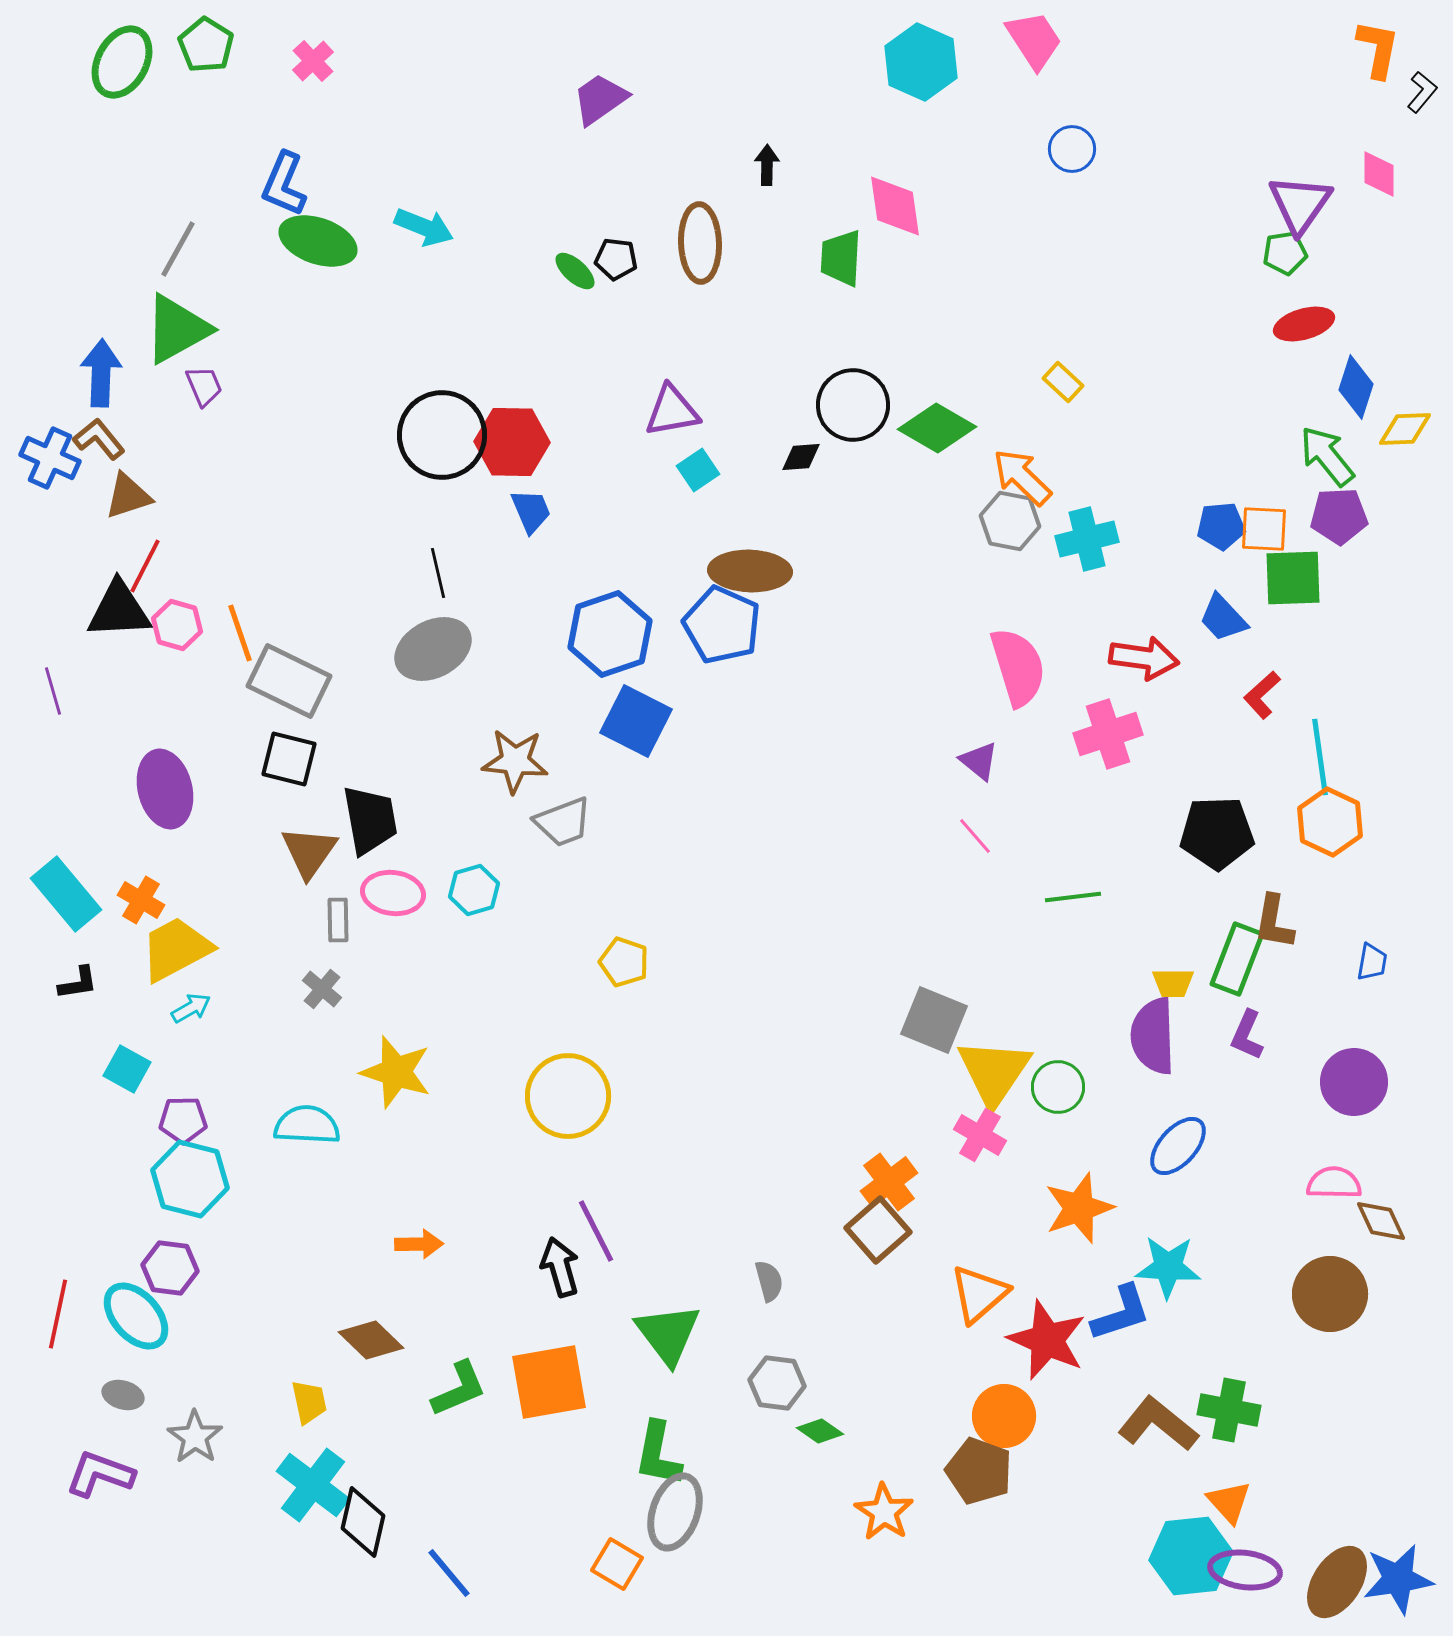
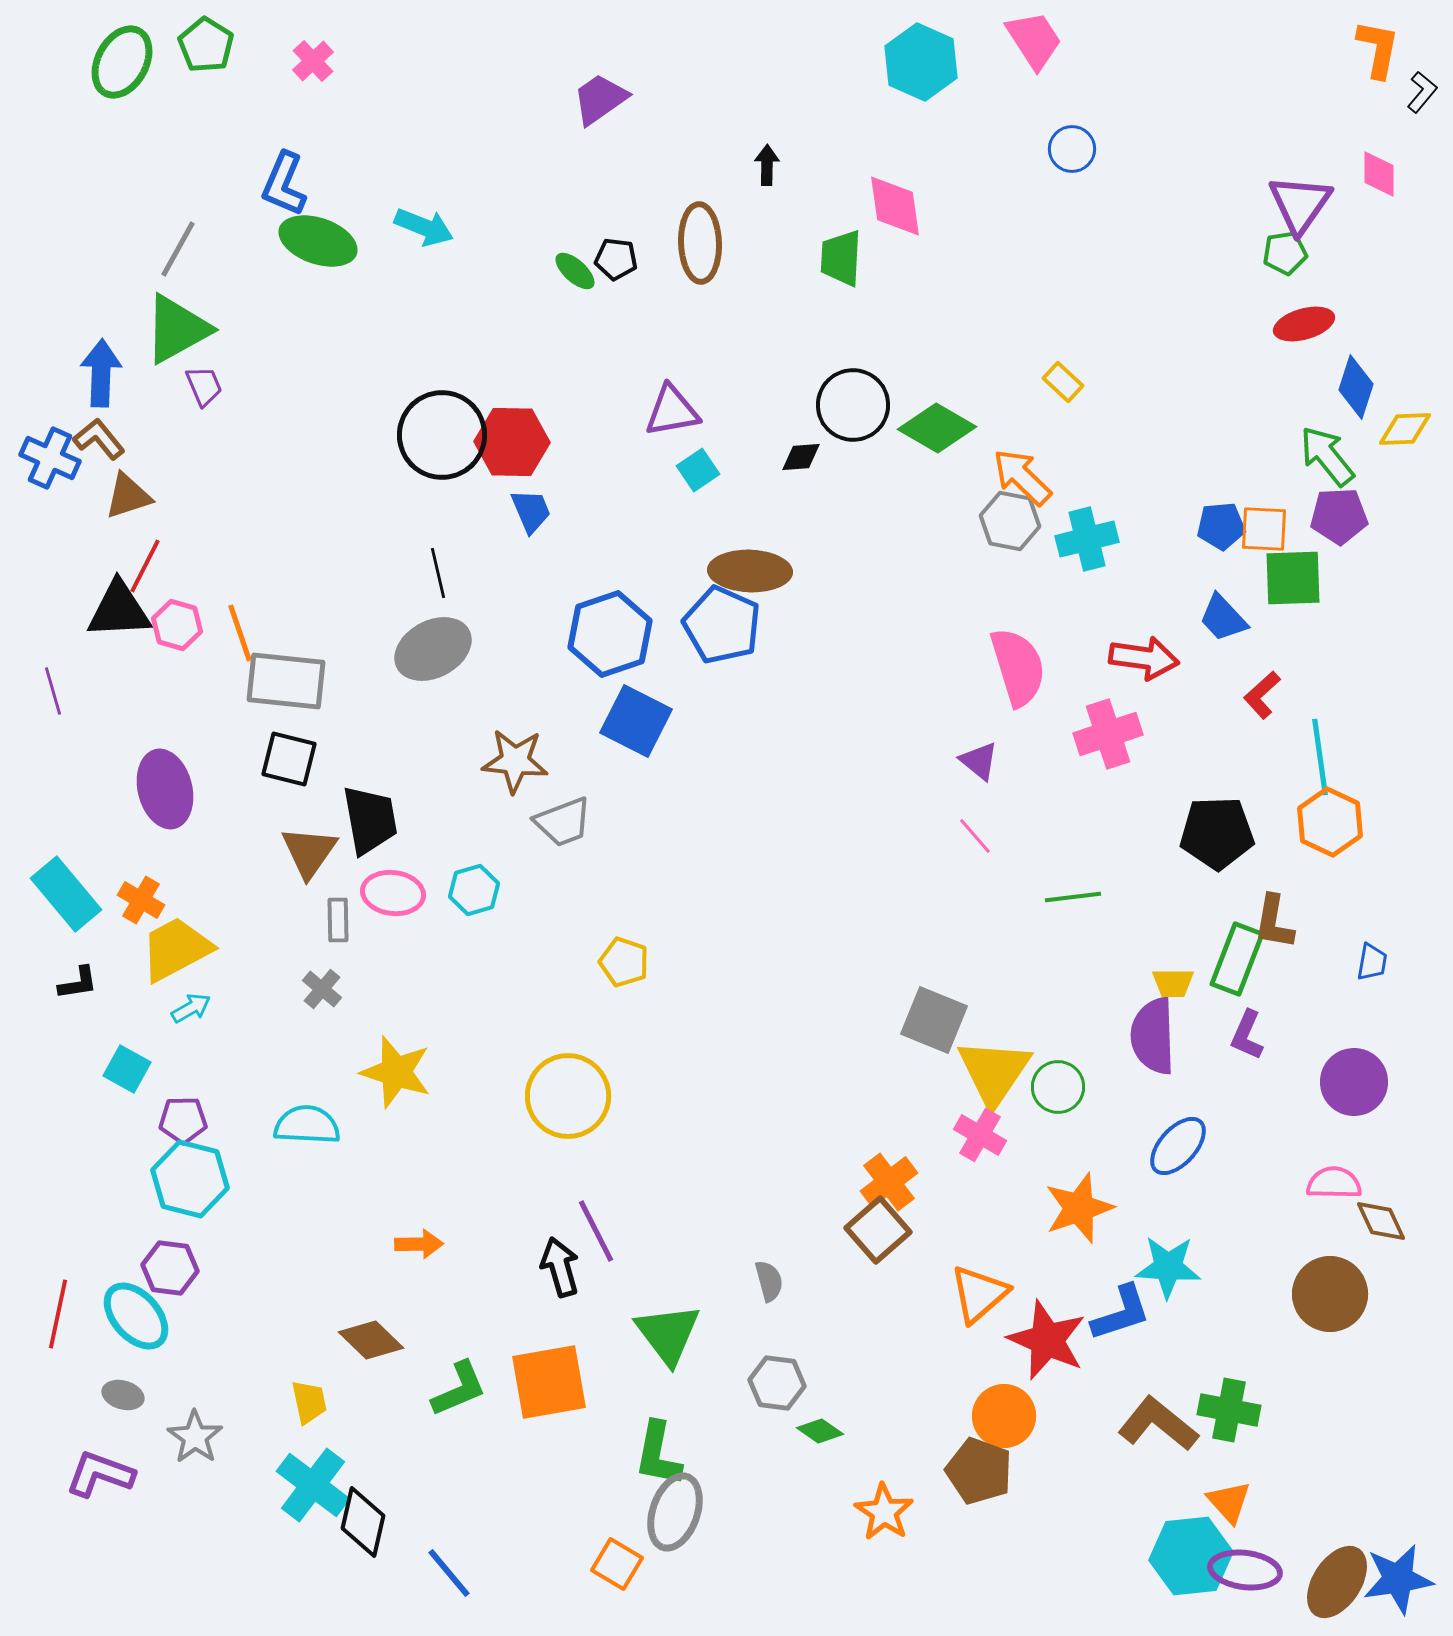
gray rectangle at (289, 681): moved 3 px left; rotated 20 degrees counterclockwise
